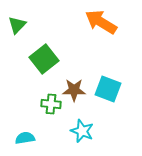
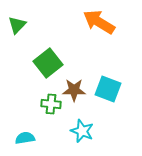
orange arrow: moved 2 px left
green square: moved 4 px right, 4 px down
